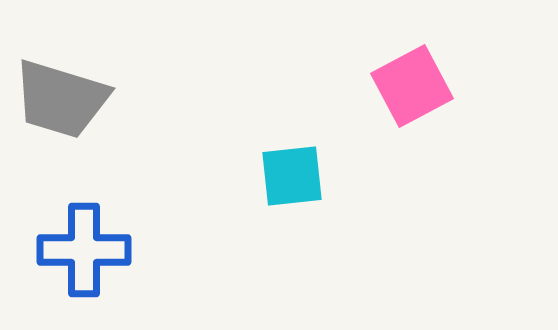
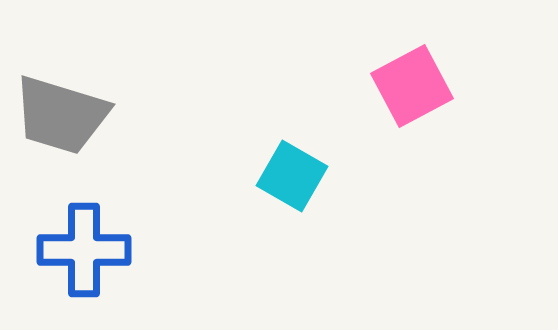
gray trapezoid: moved 16 px down
cyan square: rotated 36 degrees clockwise
